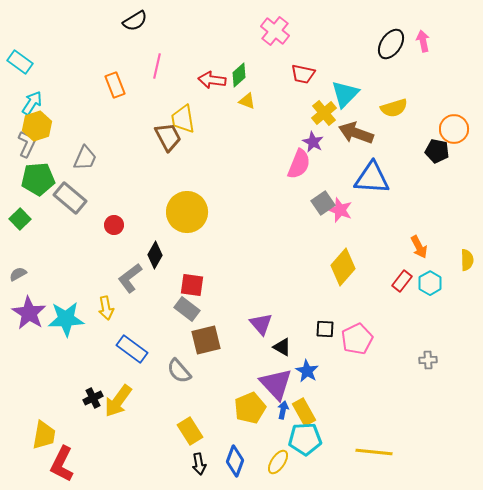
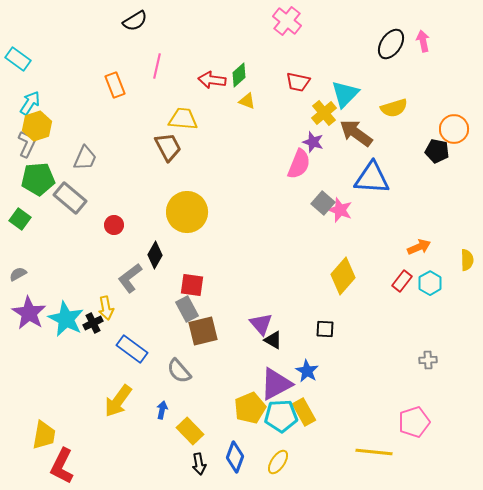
pink cross at (275, 31): moved 12 px right, 10 px up
cyan rectangle at (20, 62): moved 2 px left, 3 px up
red trapezoid at (303, 74): moved 5 px left, 8 px down
cyan arrow at (32, 103): moved 2 px left
yellow trapezoid at (183, 119): rotated 104 degrees clockwise
brown arrow at (356, 133): rotated 16 degrees clockwise
brown trapezoid at (168, 137): moved 10 px down
purple star at (313, 142): rotated 10 degrees counterclockwise
gray square at (323, 203): rotated 15 degrees counterclockwise
green square at (20, 219): rotated 10 degrees counterclockwise
orange arrow at (419, 247): rotated 85 degrees counterclockwise
yellow diamond at (343, 267): moved 9 px down
gray rectangle at (187, 309): rotated 25 degrees clockwise
cyan star at (66, 319): rotated 30 degrees clockwise
pink pentagon at (357, 339): moved 57 px right, 83 px down; rotated 8 degrees clockwise
brown square at (206, 340): moved 3 px left, 9 px up
black triangle at (282, 347): moved 9 px left, 7 px up
purple triangle at (276, 384): rotated 45 degrees clockwise
black cross at (93, 398): moved 75 px up
blue arrow at (283, 410): moved 121 px left
yellow rectangle at (190, 431): rotated 12 degrees counterclockwise
cyan pentagon at (305, 439): moved 24 px left, 23 px up
blue diamond at (235, 461): moved 4 px up
red L-shape at (62, 464): moved 2 px down
